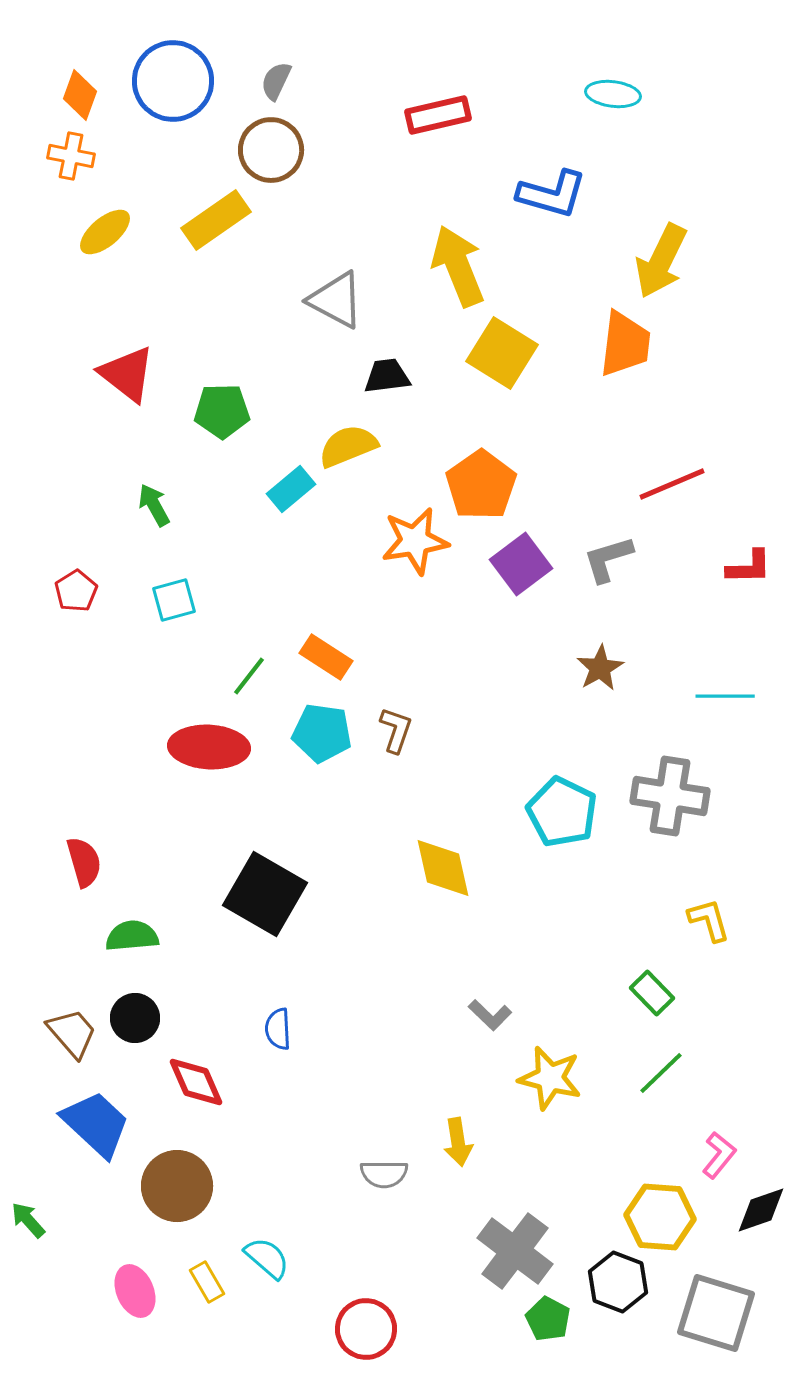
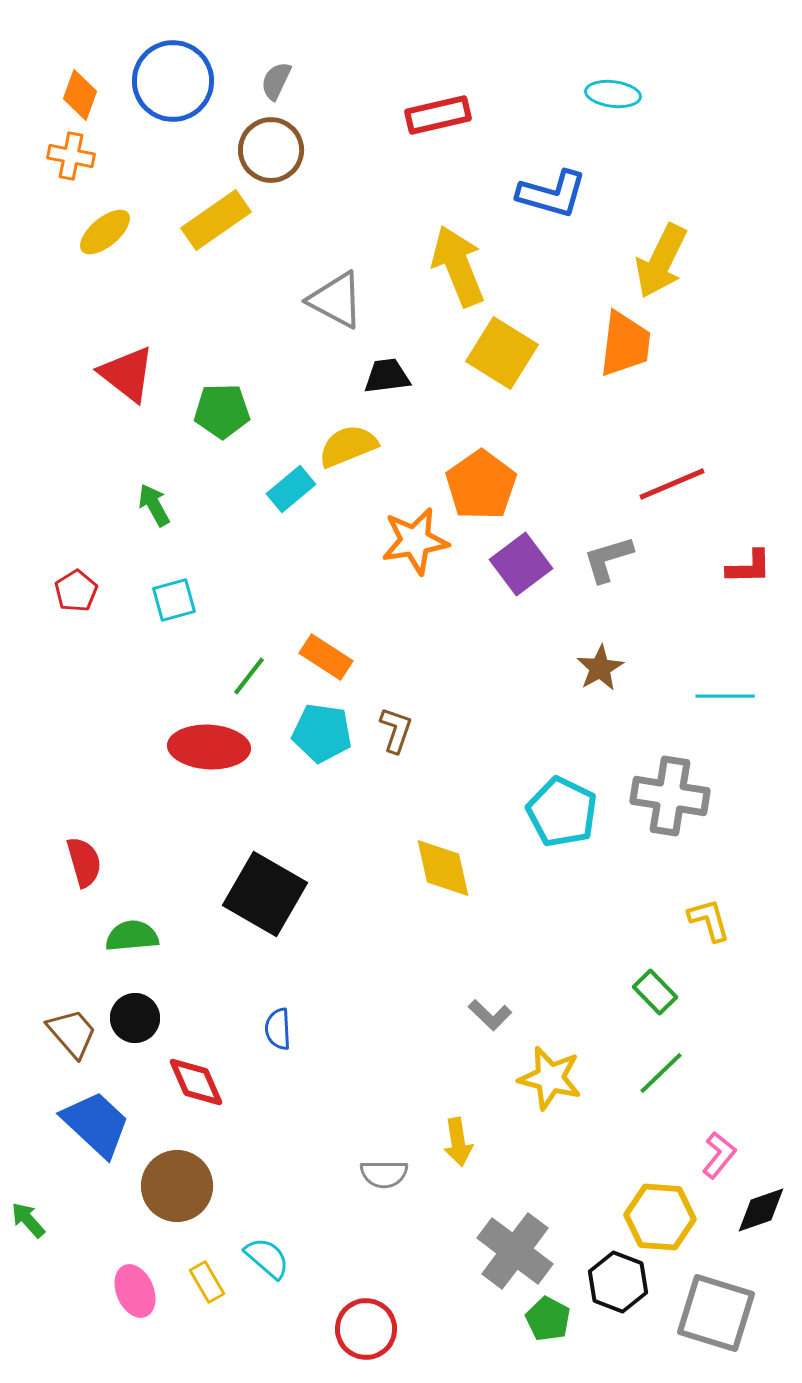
green rectangle at (652, 993): moved 3 px right, 1 px up
